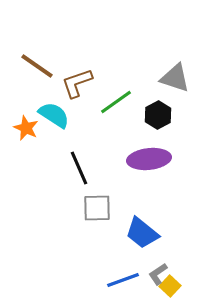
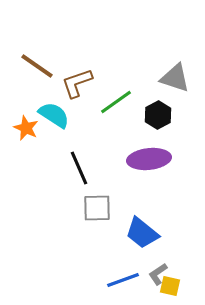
yellow square: rotated 30 degrees counterclockwise
